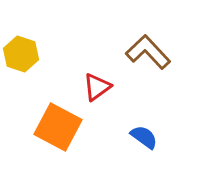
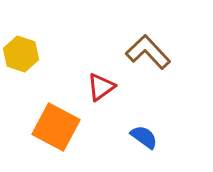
red triangle: moved 4 px right
orange square: moved 2 px left
